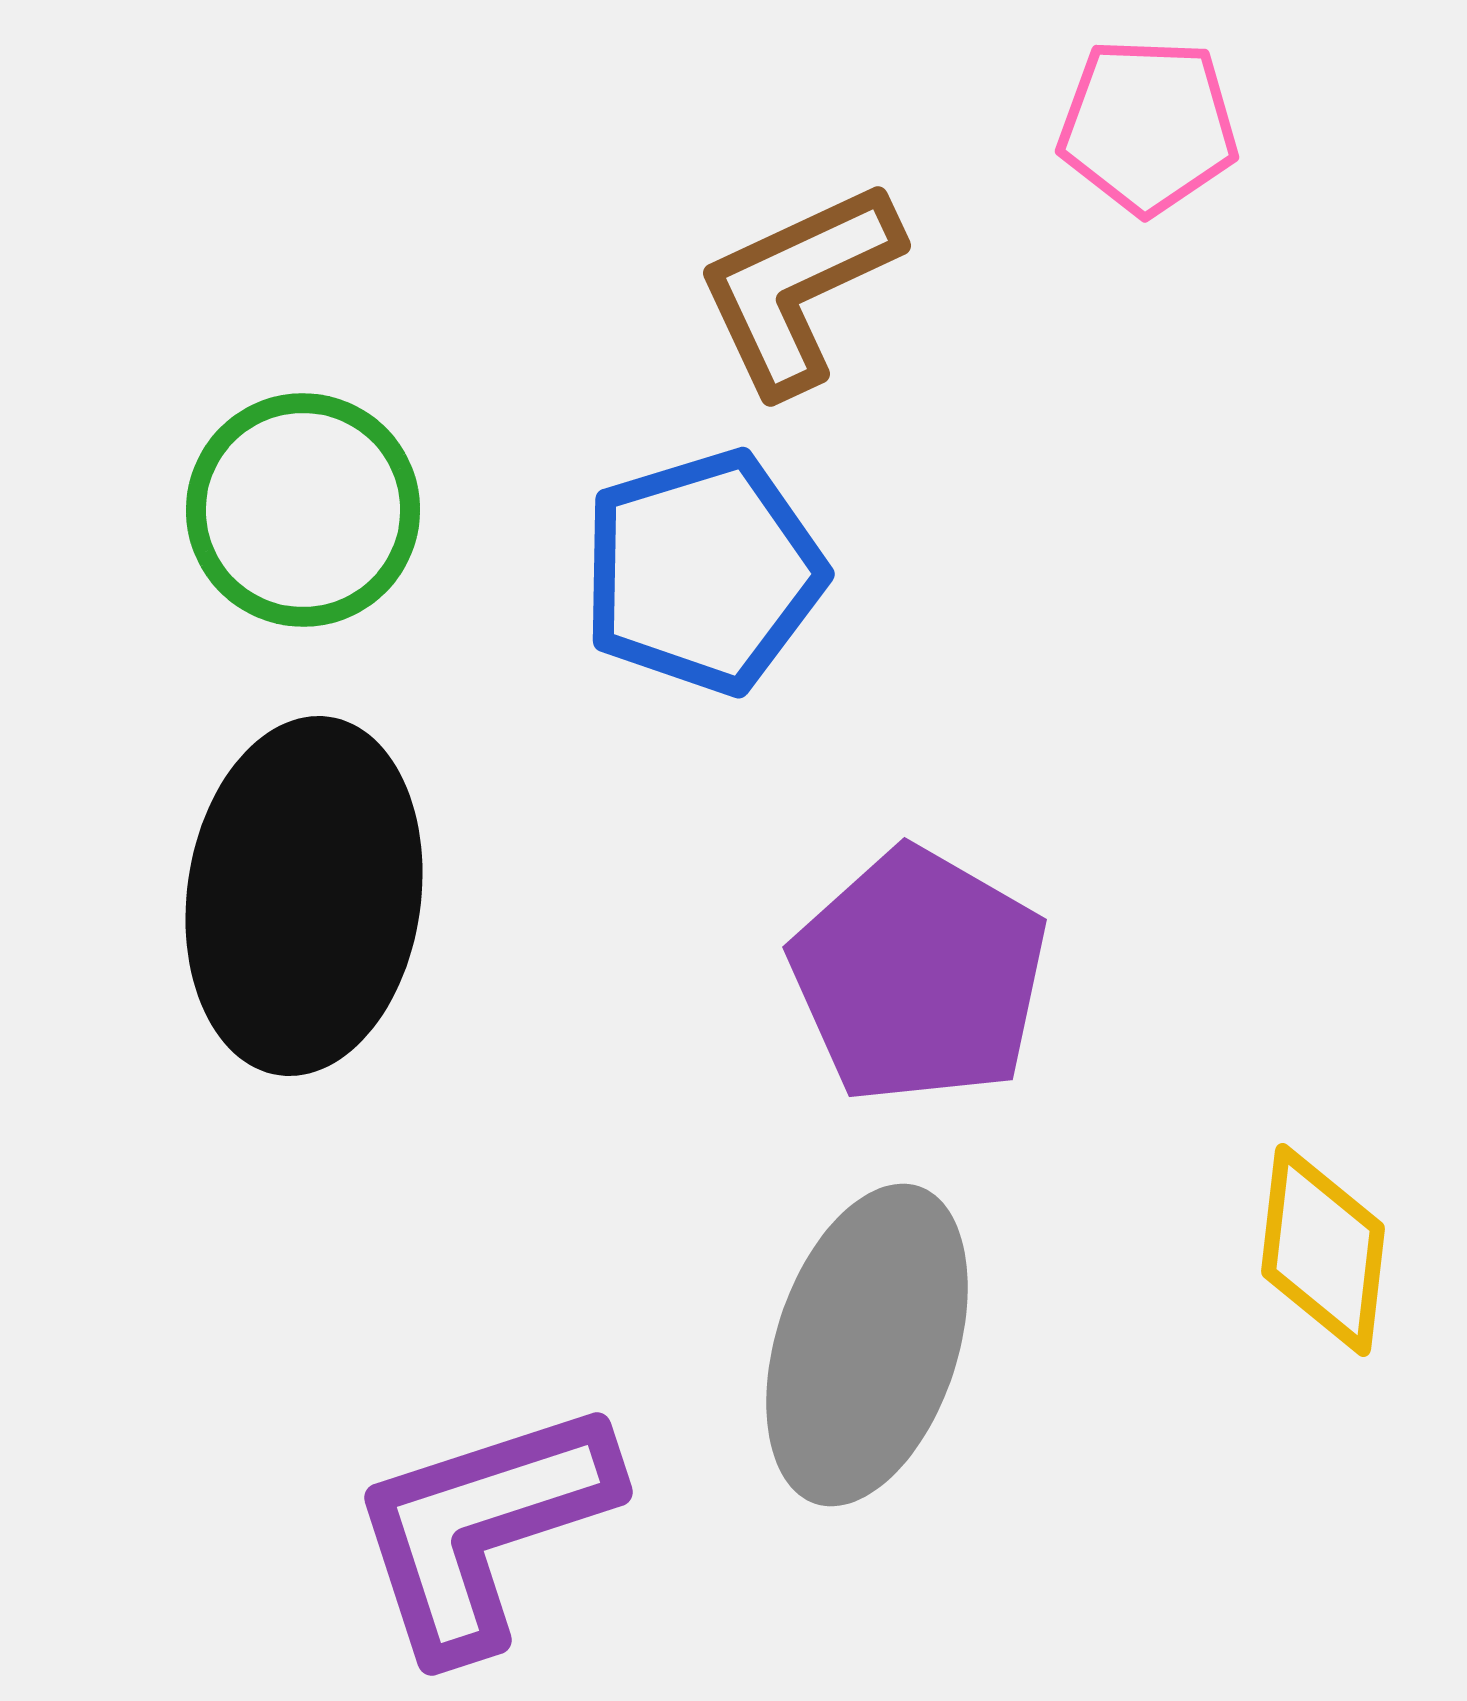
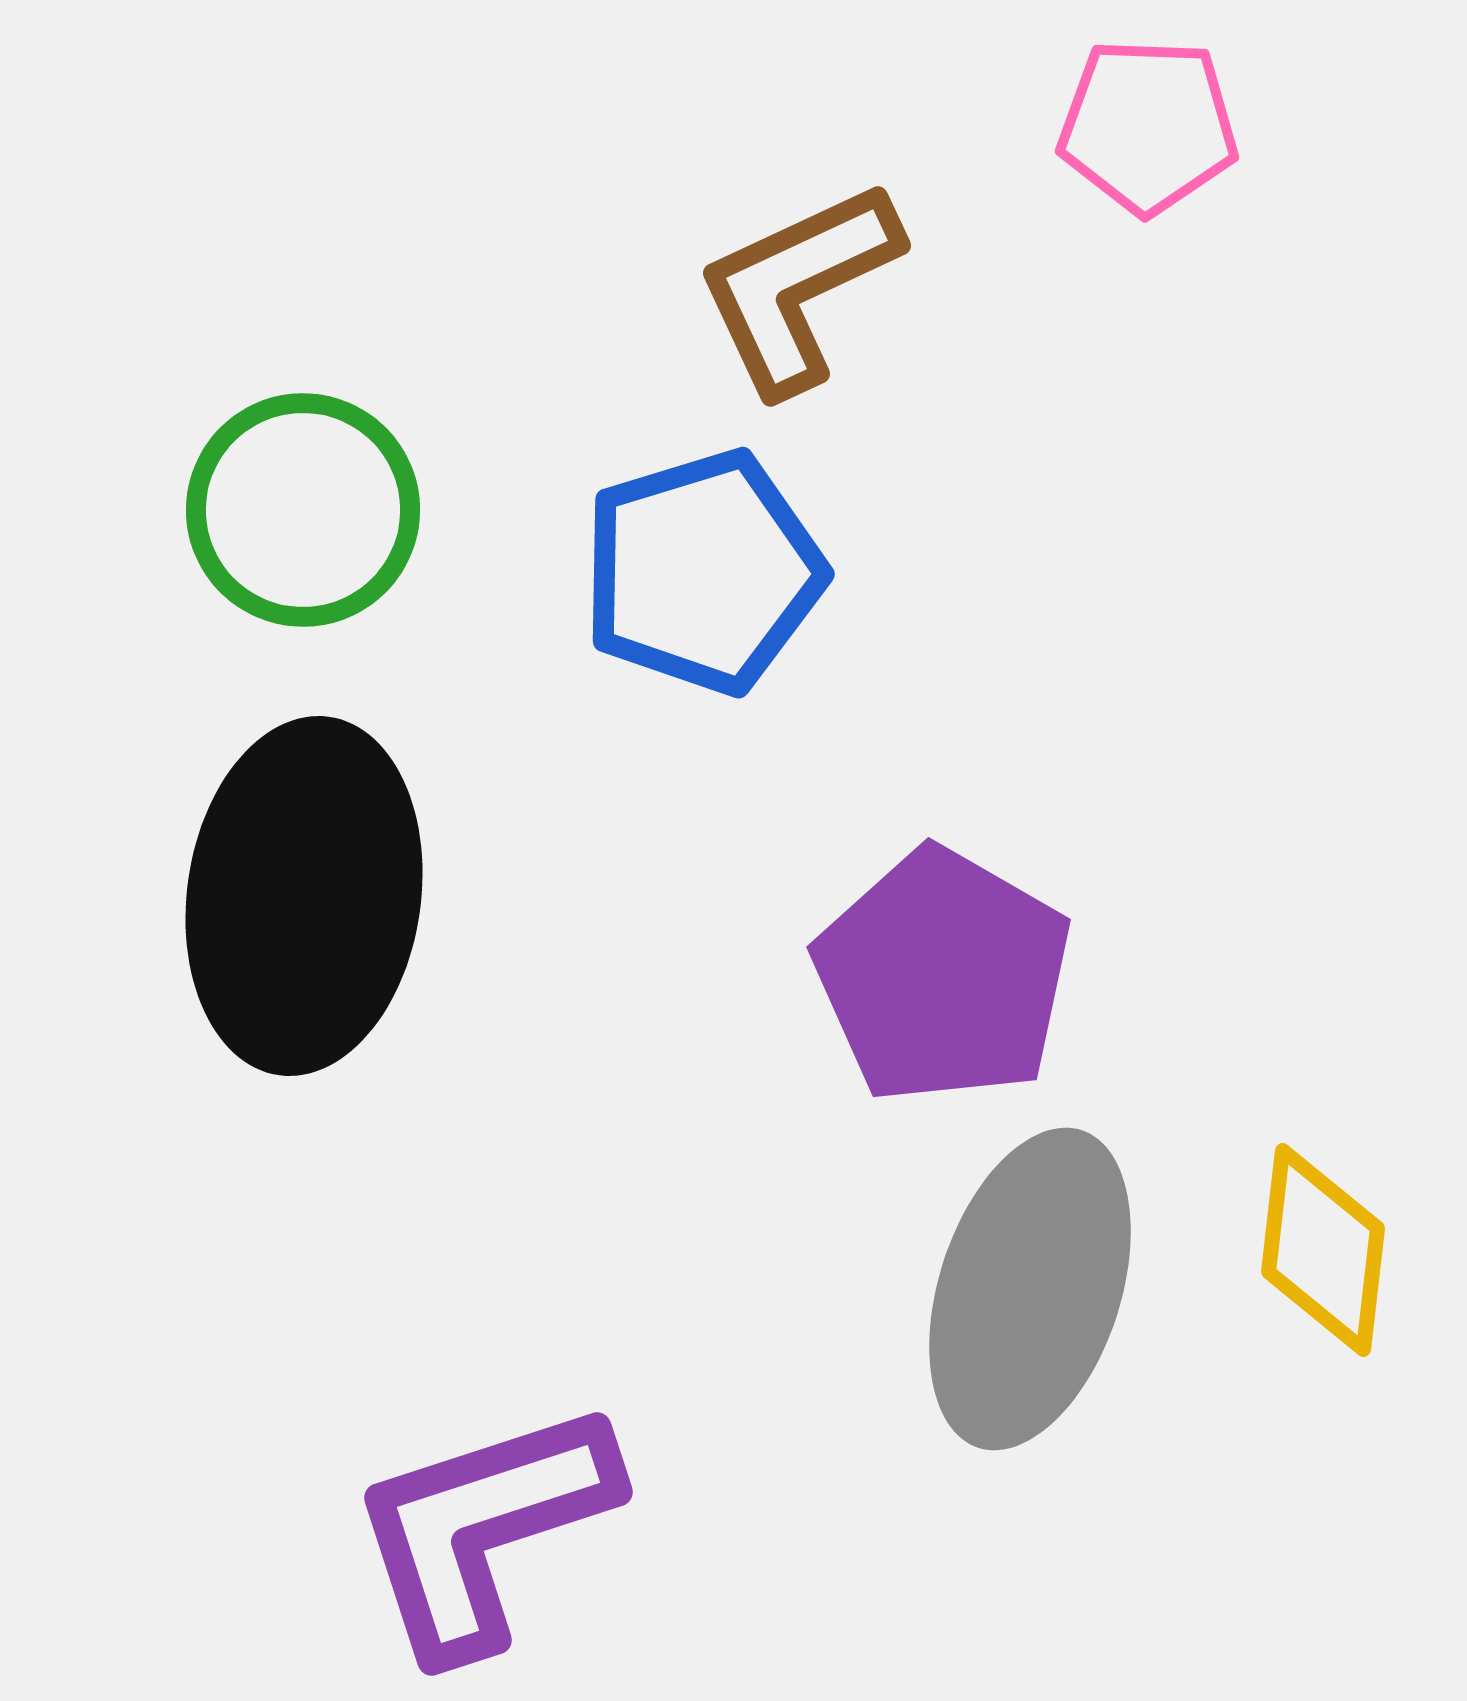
purple pentagon: moved 24 px right
gray ellipse: moved 163 px right, 56 px up
